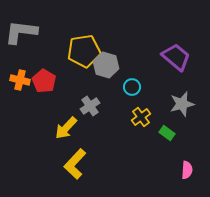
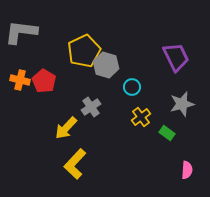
yellow pentagon: rotated 16 degrees counterclockwise
purple trapezoid: rotated 24 degrees clockwise
gray cross: moved 1 px right, 1 px down
